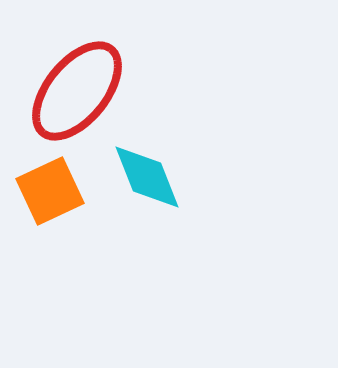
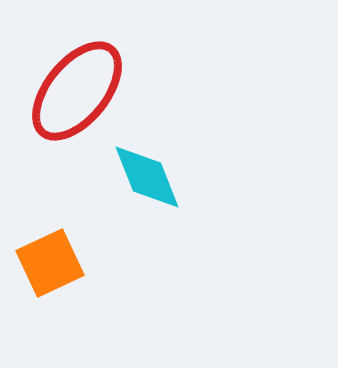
orange square: moved 72 px down
